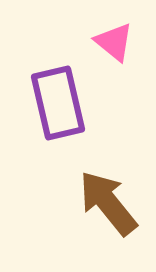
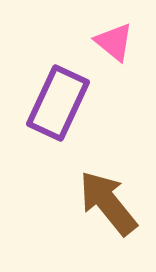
purple rectangle: rotated 38 degrees clockwise
